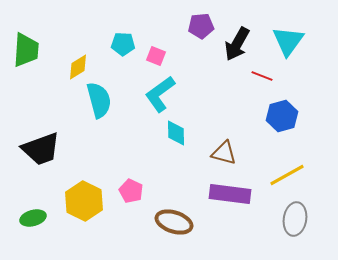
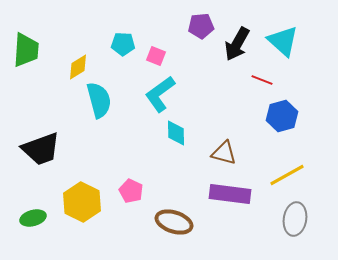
cyan triangle: moved 5 px left; rotated 24 degrees counterclockwise
red line: moved 4 px down
yellow hexagon: moved 2 px left, 1 px down
